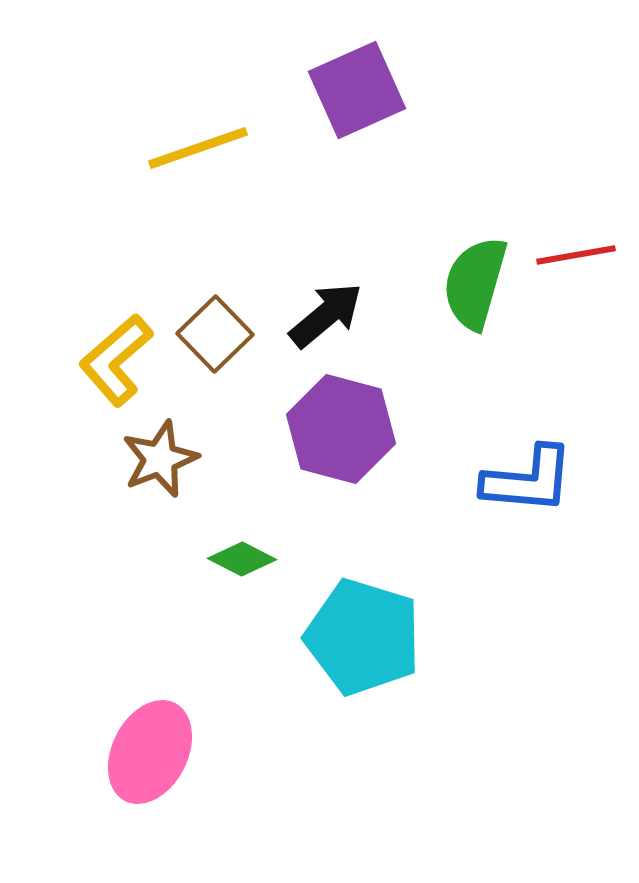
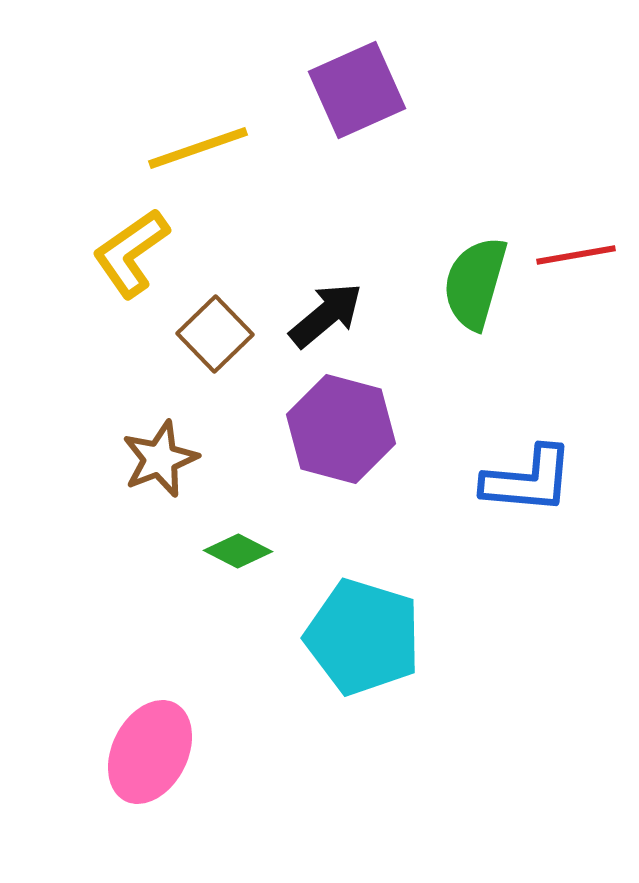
yellow L-shape: moved 15 px right, 107 px up; rotated 6 degrees clockwise
green diamond: moved 4 px left, 8 px up
